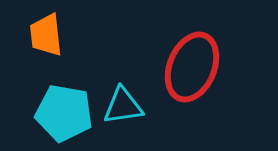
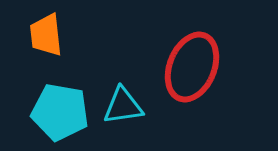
cyan pentagon: moved 4 px left, 1 px up
